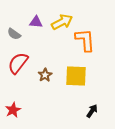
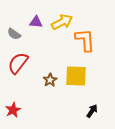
brown star: moved 5 px right, 5 px down
